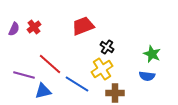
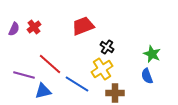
blue semicircle: rotated 63 degrees clockwise
